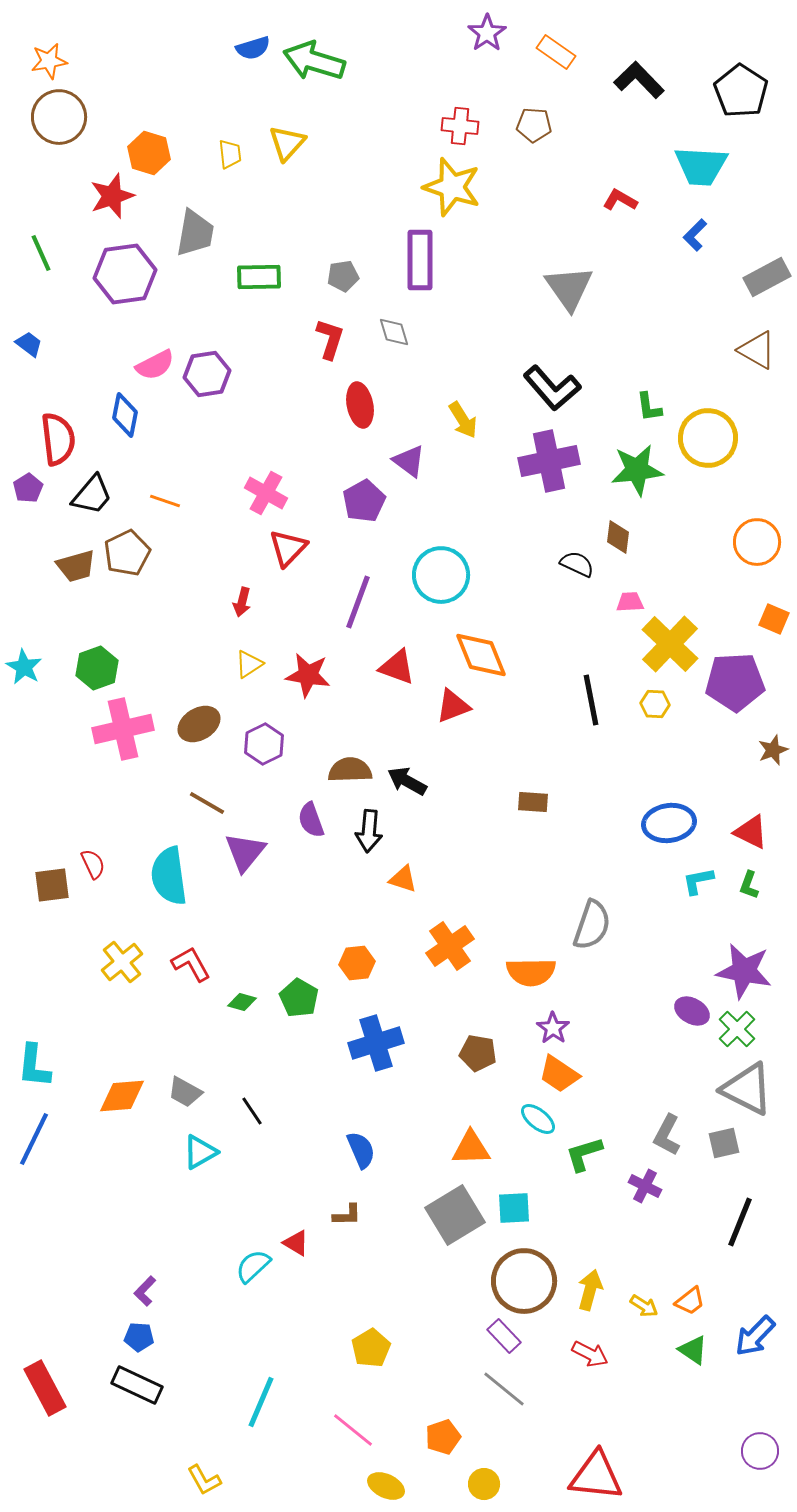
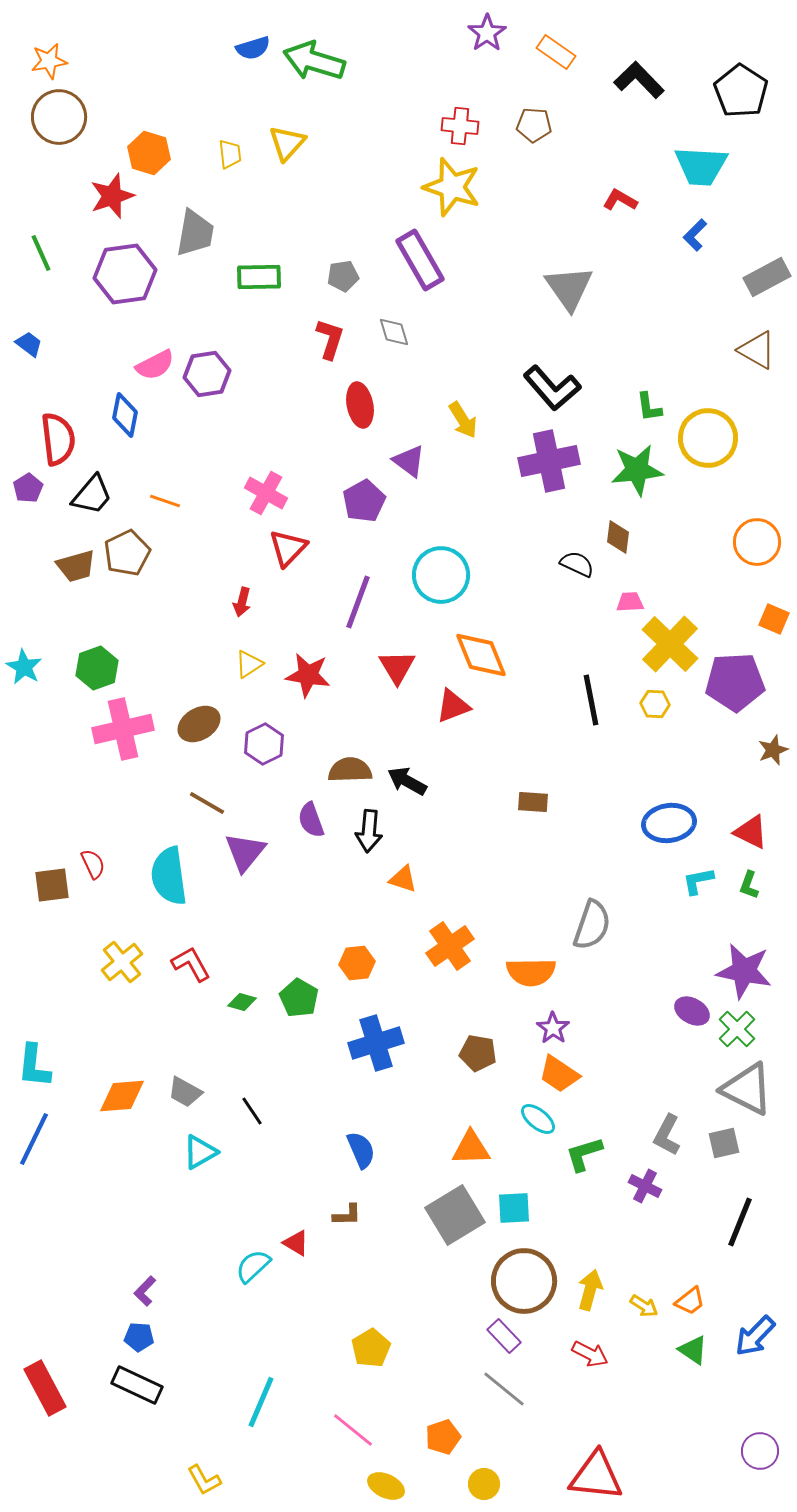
purple rectangle at (420, 260): rotated 30 degrees counterclockwise
red triangle at (397, 667): rotated 39 degrees clockwise
